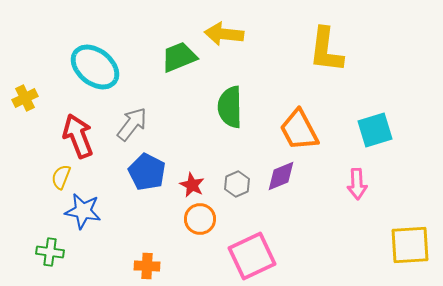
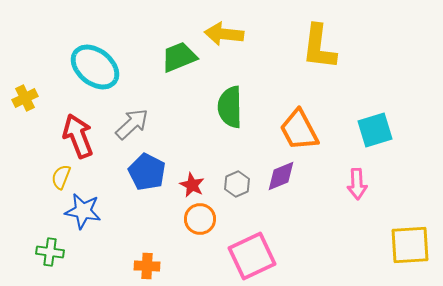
yellow L-shape: moved 7 px left, 3 px up
gray arrow: rotated 9 degrees clockwise
